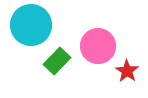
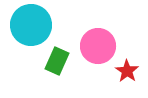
green rectangle: rotated 20 degrees counterclockwise
